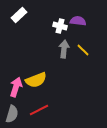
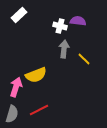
yellow line: moved 1 px right, 9 px down
yellow semicircle: moved 5 px up
